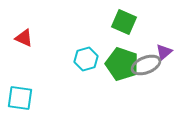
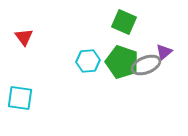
red triangle: moved 1 px up; rotated 30 degrees clockwise
cyan hexagon: moved 2 px right, 2 px down; rotated 10 degrees clockwise
green pentagon: moved 2 px up
